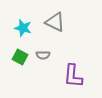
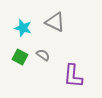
gray semicircle: rotated 144 degrees counterclockwise
